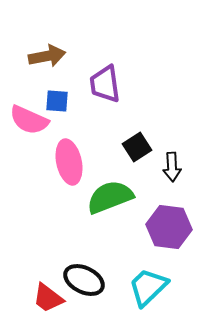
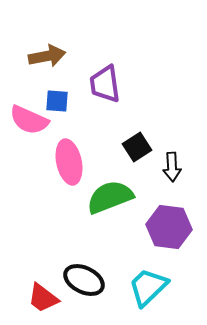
red trapezoid: moved 5 px left
